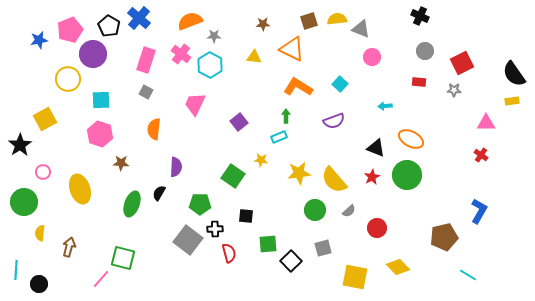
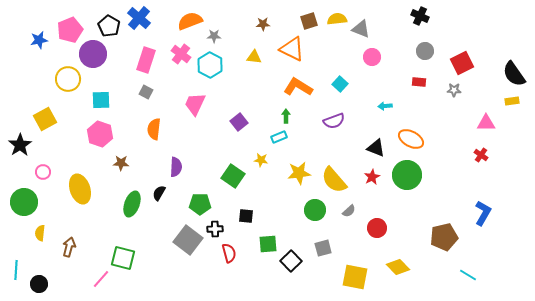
blue L-shape at (479, 211): moved 4 px right, 2 px down
